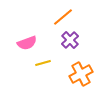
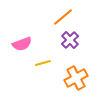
pink semicircle: moved 5 px left, 1 px down
orange cross: moved 5 px left, 4 px down
